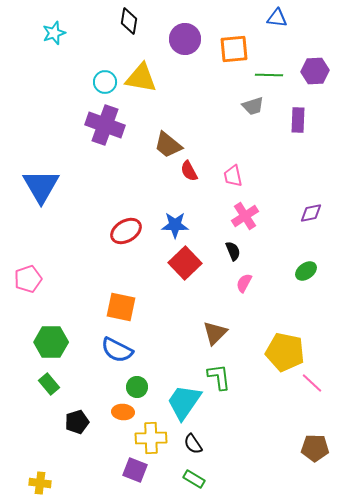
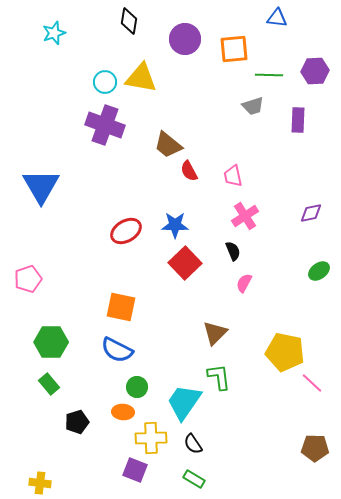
green ellipse at (306, 271): moved 13 px right
